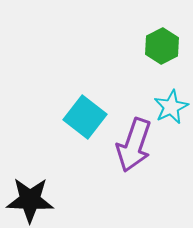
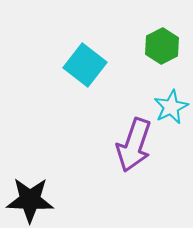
cyan square: moved 52 px up
